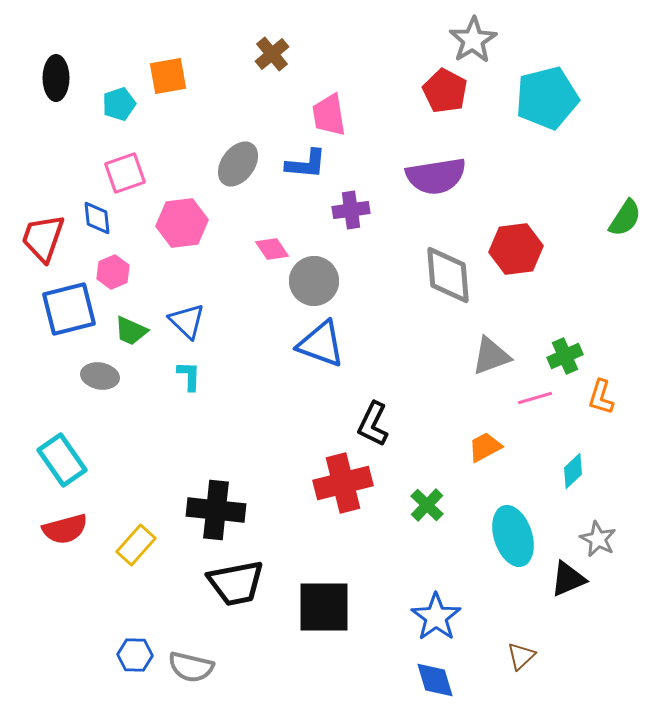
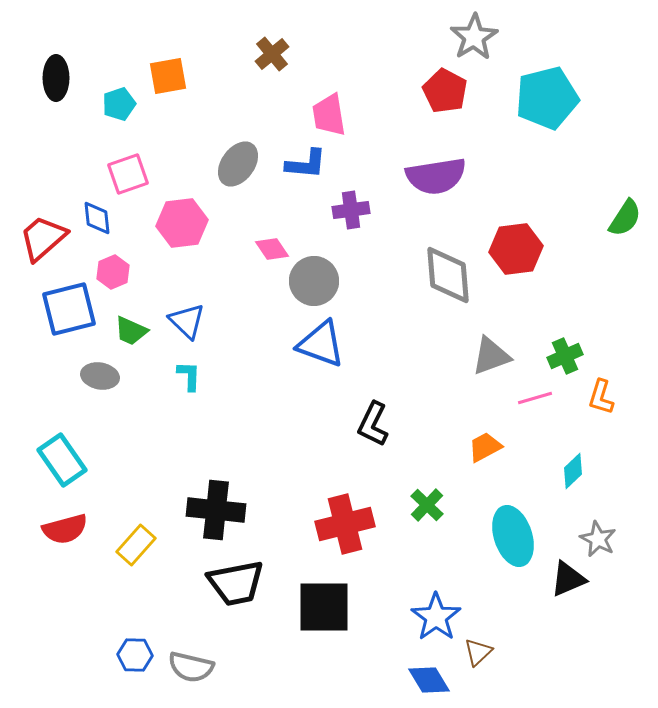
gray star at (473, 40): moved 1 px right, 3 px up
pink square at (125, 173): moved 3 px right, 1 px down
red trapezoid at (43, 238): rotated 30 degrees clockwise
red cross at (343, 483): moved 2 px right, 41 px down
brown triangle at (521, 656): moved 43 px left, 4 px up
blue diamond at (435, 680): moved 6 px left; rotated 15 degrees counterclockwise
